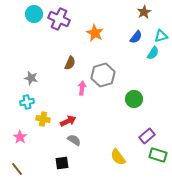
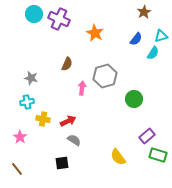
blue semicircle: moved 2 px down
brown semicircle: moved 3 px left, 1 px down
gray hexagon: moved 2 px right, 1 px down
